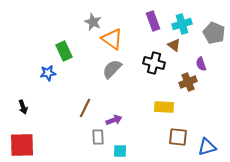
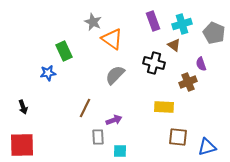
gray semicircle: moved 3 px right, 6 px down
